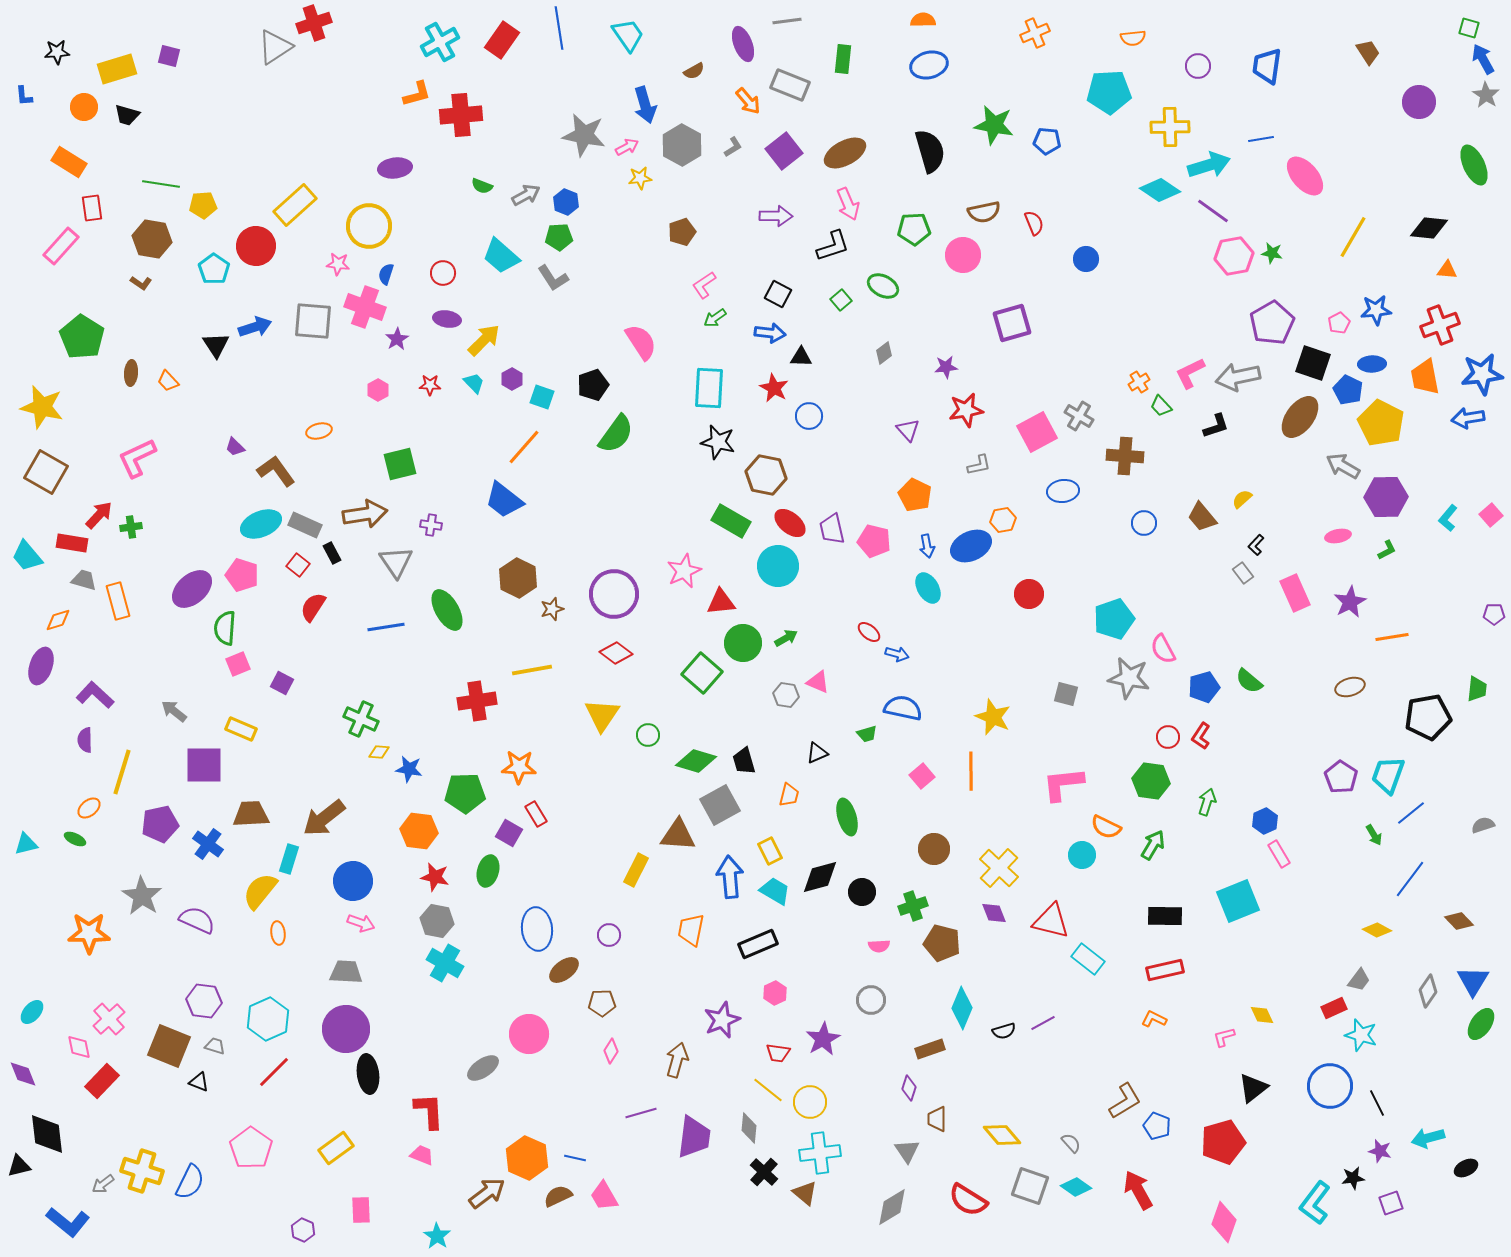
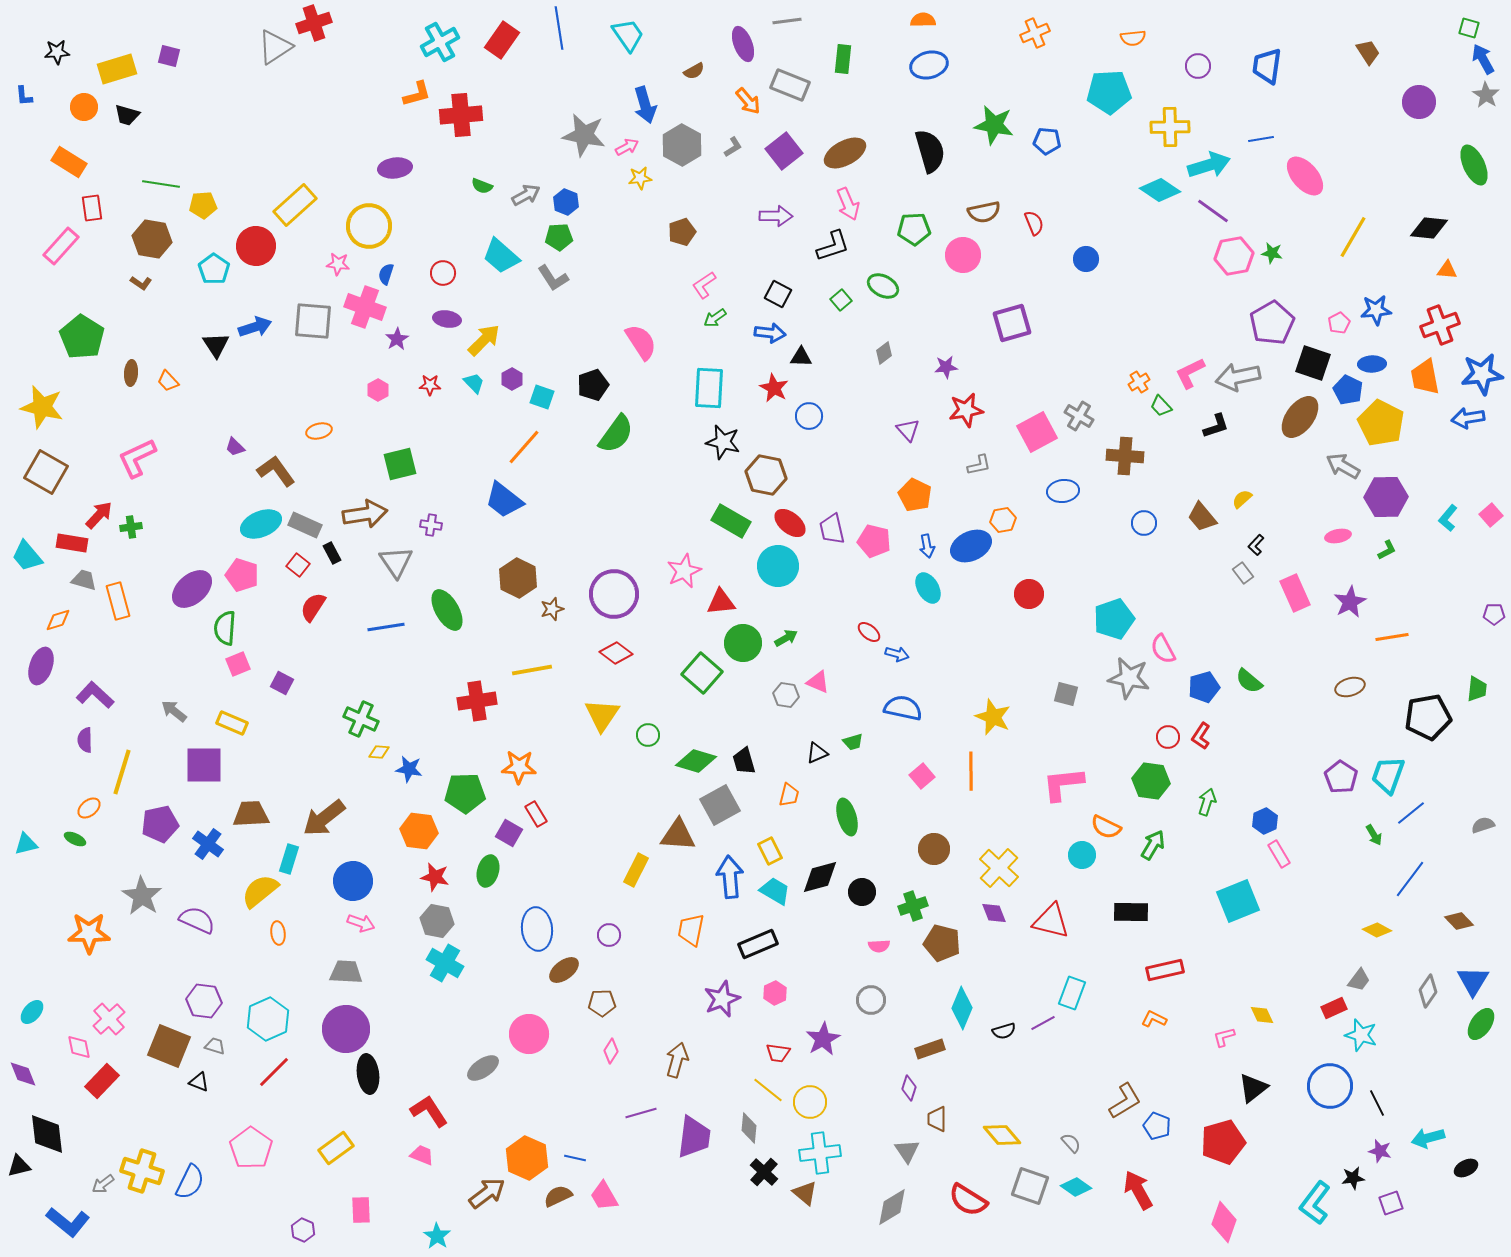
black star at (718, 442): moved 5 px right
yellow rectangle at (241, 729): moved 9 px left, 6 px up
green trapezoid at (867, 734): moved 14 px left, 8 px down
yellow semicircle at (260, 891): rotated 12 degrees clockwise
black rectangle at (1165, 916): moved 34 px left, 4 px up
cyan rectangle at (1088, 959): moved 16 px left, 34 px down; rotated 72 degrees clockwise
purple star at (722, 1020): moved 21 px up
red L-shape at (429, 1111): rotated 30 degrees counterclockwise
